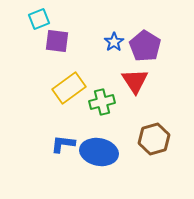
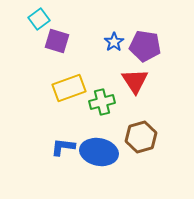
cyan square: rotated 15 degrees counterclockwise
purple square: rotated 10 degrees clockwise
purple pentagon: rotated 24 degrees counterclockwise
yellow rectangle: rotated 16 degrees clockwise
brown hexagon: moved 13 px left, 2 px up
blue L-shape: moved 3 px down
